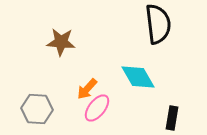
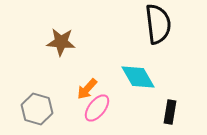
gray hexagon: rotated 12 degrees clockwise
black rectangle: moved 2 px left, 6 px up
